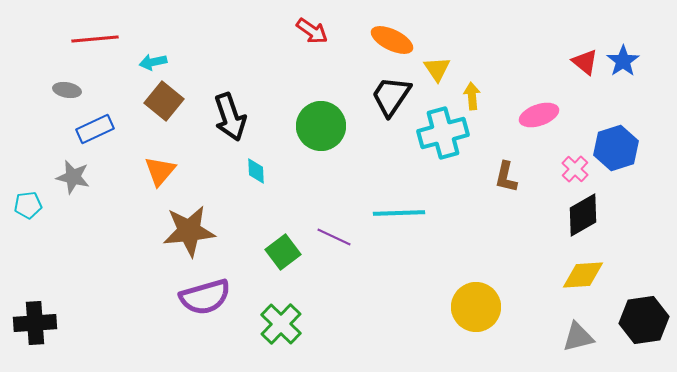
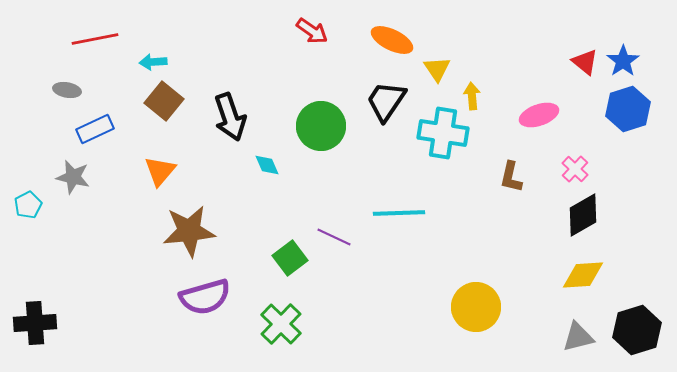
red line: rotated 6 degrees counterclockwise
cyan arrow: rotated 8 degrees clockwise
black trapezoid: moved 5 px left, 5 px down
cyan cross: rotated 24 degrees clockwise
blue hexagon: moved 12 px right, 39 px up
cyan diamond: moved 11 px right, 6 px up; rotated 20 degrees counterclockwise
brown L-shape: moved 5 px right
cyan pentagon: rotated 20 degrees counterclockwise
green square: moved 7 px right, 6 px down
black hexagon: moved 7 px left, 10 px down; rotated 9 degrees counterclockwise
